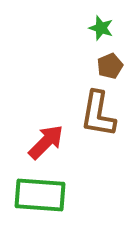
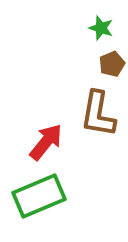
brown pentagon: moved 2 px right, 2 px up
red arrow: rotated 6 degrees counterclockwise
green rectangle: moved 1 px left, 1 px down; rotated 27 degrees counterclockwise
